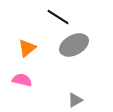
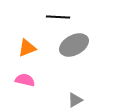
black line: rotated 30 degrees counterclockwise
orange triangle: rotated 18 degrees clockwise
pink semicircle: moved 3 px right
